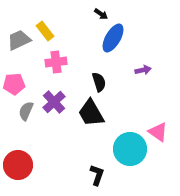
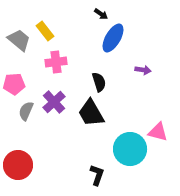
gray trapezoid: rotated 65 degrees clockwise
purple arrow: rotated 21 degrees clockwise
pink triangle: rotated 20 degrees counterclockwise
